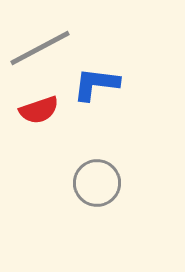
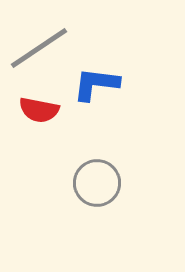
gray line: moved 1 px left; rotated 6 degrees counterclockwise
red semicircle: rotated 30 degrees clockwise
